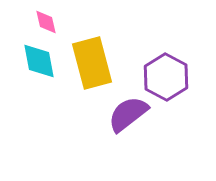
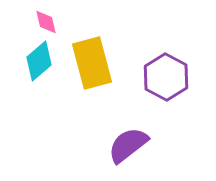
cyan diamond: rotated 60 degrees clockwise
purple semicircle: moved 31 px down
